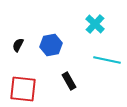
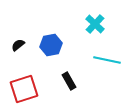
black semicircle: rotated 24 degrees clockwise
red square: moved 1 px right; rotated 24 degrees counterclockwise
